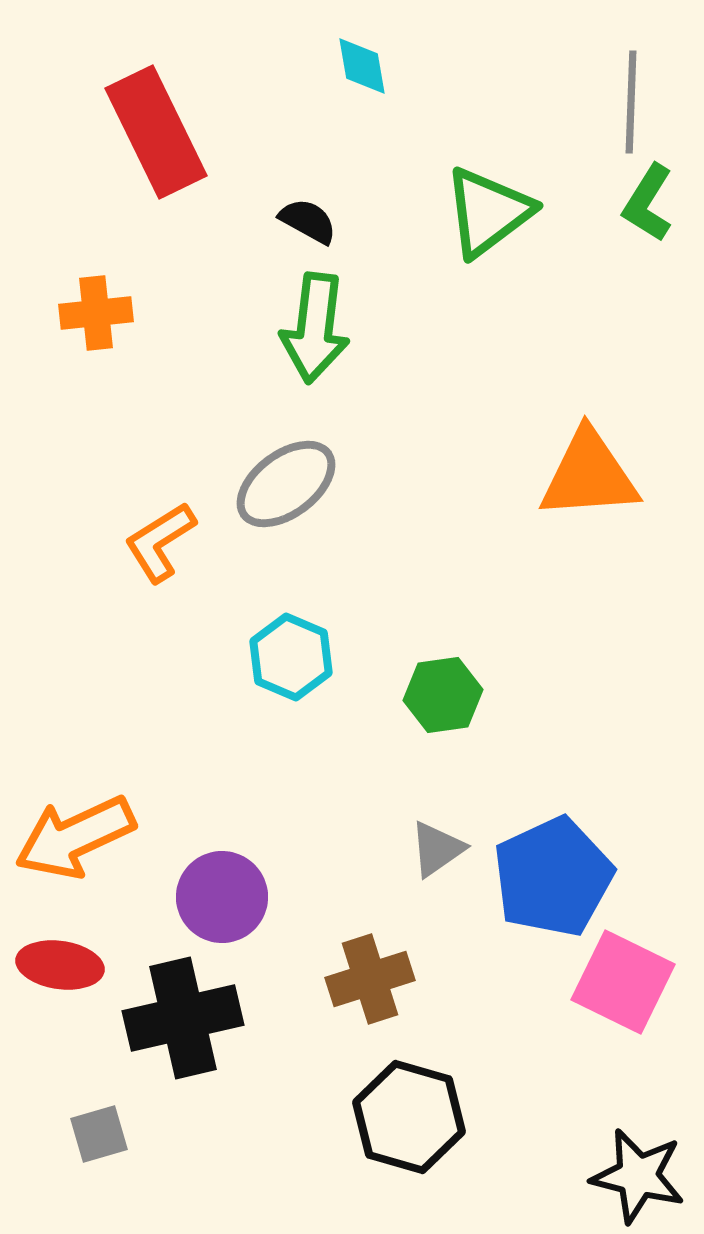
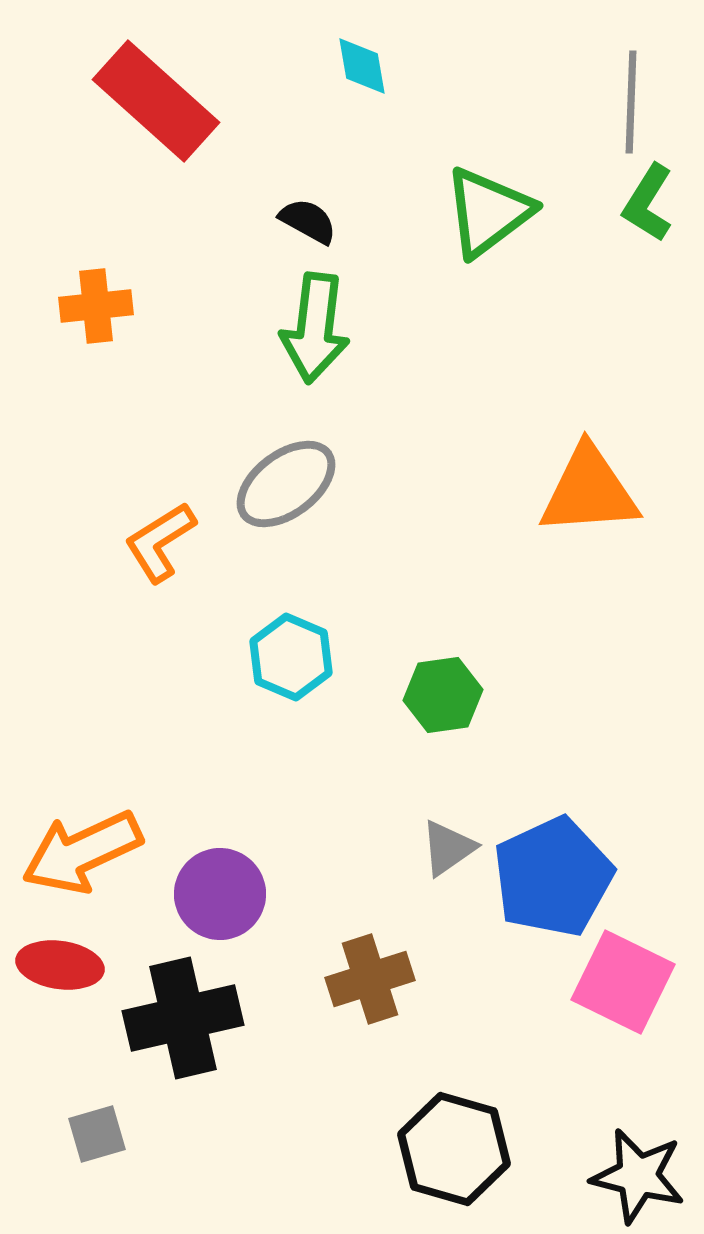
red rectangle: moved 31 px up; rotated 22 degrees counterclockwise
orange cross: moved 7 px up
orange triangle: moved 16 px down
orange arrow: moved 7 px right, 15 px down
gray triangle: moved 11 px right, 1 px up
purple circle: moved 2 px left, 3 px up
black hexagon: moved 45 px right, 32 px down
gray square: moved 2 px left
